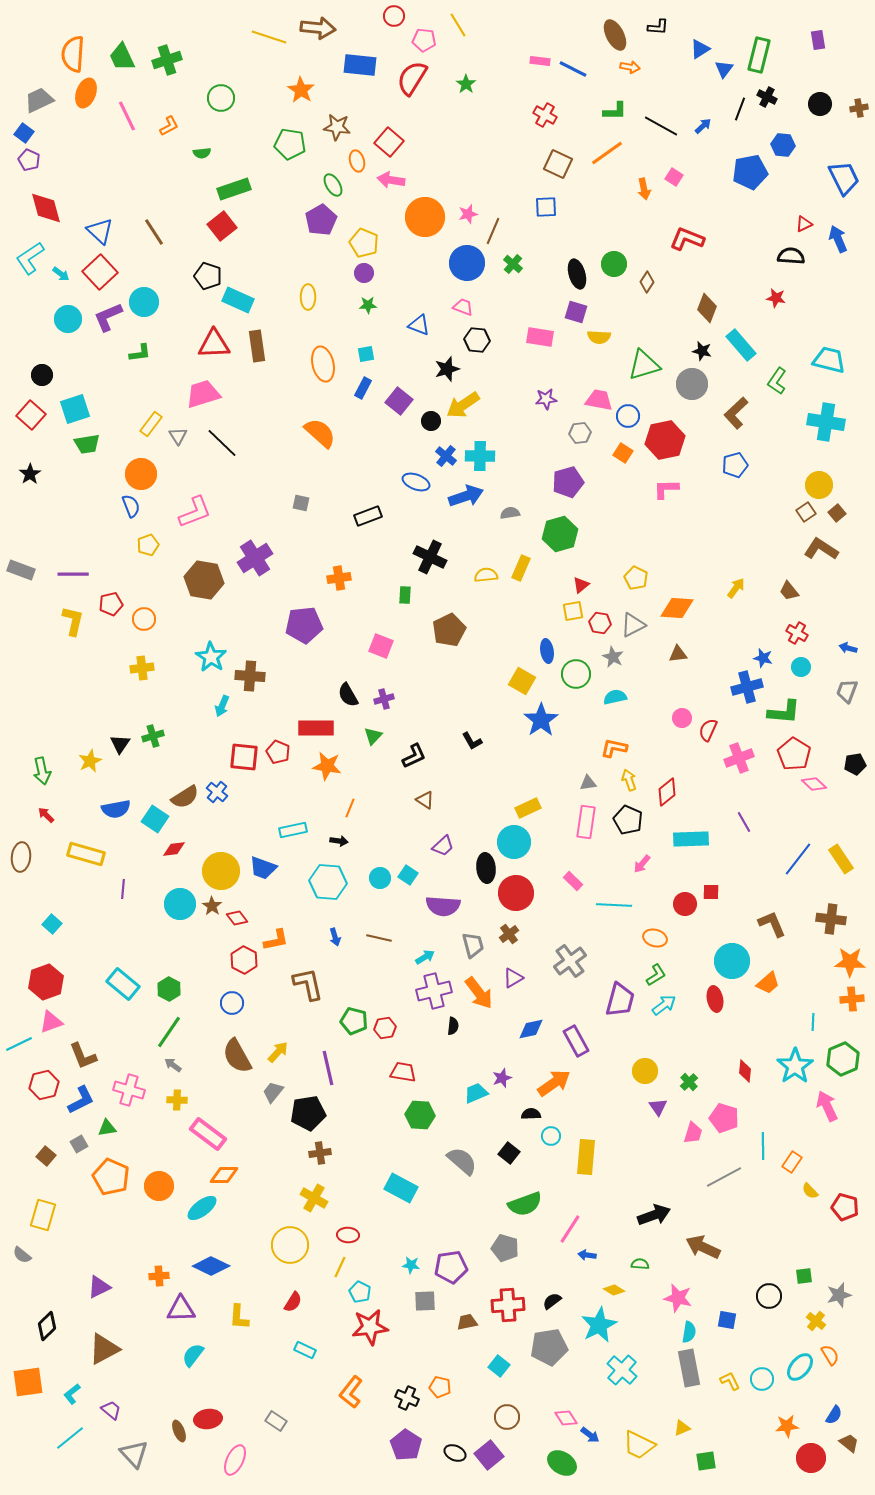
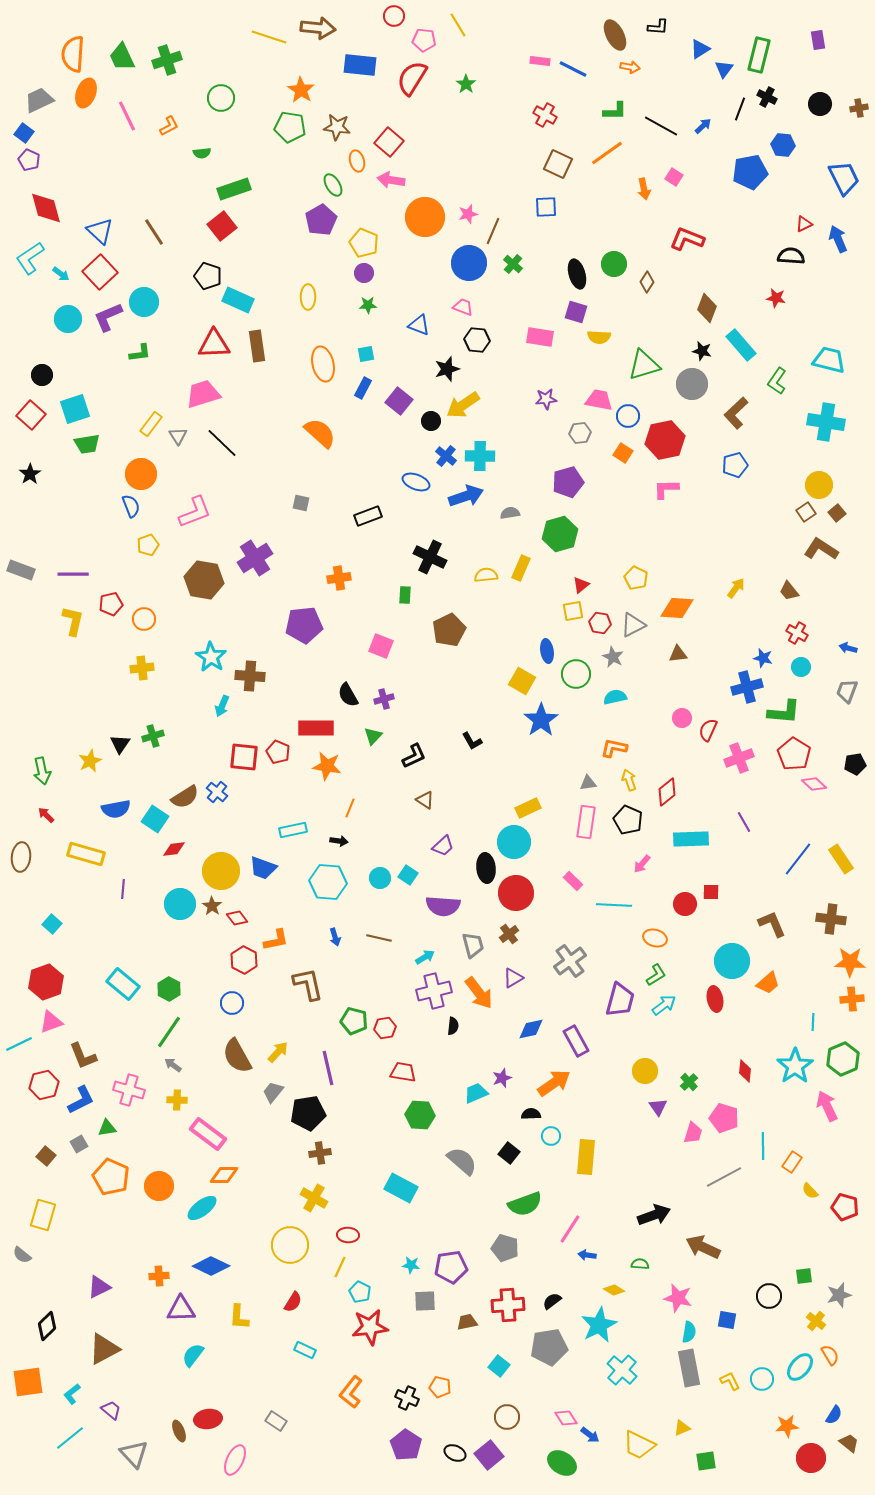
green pentagon at (290, 144): moved 17 px up
blue circle at (467, 263): moved 2 px right
